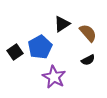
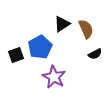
brown semicircle: moved 2 px left, 4 px up; rotated 18 degrees clockwise
black square: moved 1 px right, 3 px down; rotated 14 degrees clockwise
black semicircle: moved 7 px right, 6 px up
